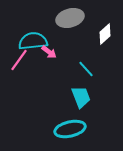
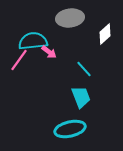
gray ellipse: rotated 8 degrees clockwise
cyan line: moved 2 px left
